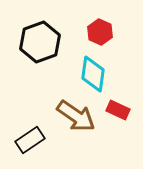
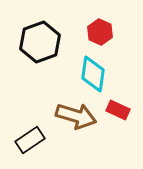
brown arrow: rotated 18 degrees counterclockwise
